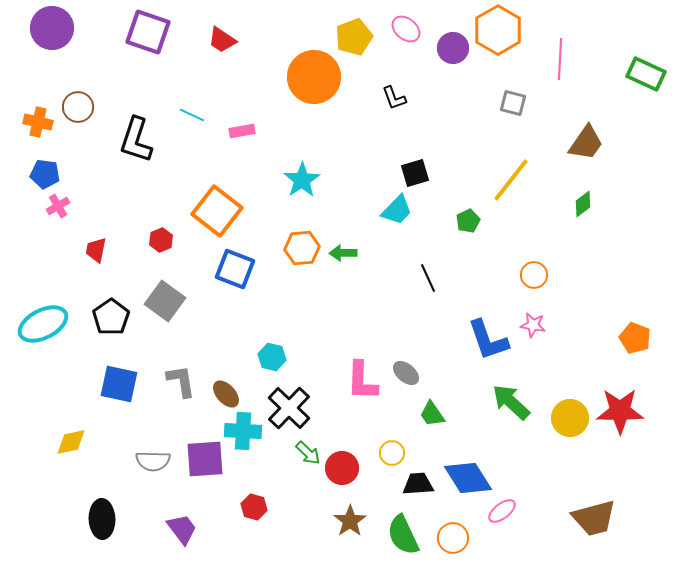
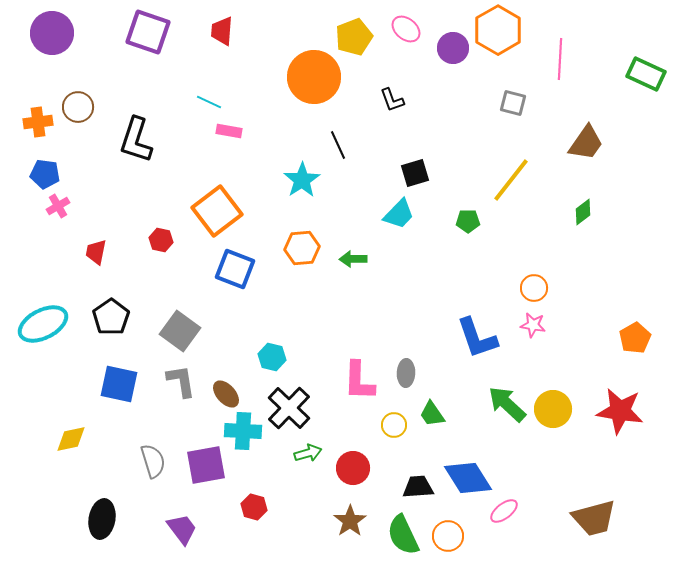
purple circle at (52, 28): moved 5 px down
red trapezoid at (222, 40): moved 9 px up; rotated 60 degrees clockwise
black L-shape at (394, 98): moved 2 px left, 2 px down
cyan line at (192, 115): moved 17 px right, 13 px up
orange cross at (38, 122): rotated 20 degrees counterclockwise
pink rectangle at (242, 131): moved 13 px left; rotated 20 degrees clockwise
green diamond at (583, 204): moved 8 px down
cyan trapezoid at (397, 210): moved 2 px right, 4 px down
orange square at (217, 211): rotated 15 degrees clockwise
green pentagon at (468, 221): rotated 25 degrees clockwise
red hexagon at (161, 240): rotated 25 degrees counterclockwise
red trapezoid at (96, 250): moved 2 px down
green arrow at (343, 253): moved 10 px right, 6 px down
orange circle at (534, 275): moved 13 px down
black line at (428, 278): moved 90 px left, 133 px up
gray square at (165, 301): moved 15 px right, 30 px down
orange pentagon at (635, 338): rotated 20 degrees clockwise
blue L-shape at (488, 340): moved 11 px left, 2 px up
gray ellipse at (406, 373): rotated 52 degrees clockwise
pink L-shape at (362, 381): moved 3 px left
green arrow at (511, 402): moved 4 px left, 2 px down
red star at (620, 411): rotated 9 degrees clockwise
yellow circle at (570, 418): moved 17 px left, 9 px up
yellow diamond at (71, 442): moved 3 px up
green arrow at (308, 453): rotated 60 degrees counterclockwise
yellow circle at (392, 453): moved 2 px right, 28 px up
purple square at (205, 459): moved 1 px right, 6 px down; rotated 6 degrees counterclockwise
gray semicircle at (153, 461): rotated 108 degrees counterclockwise
red circle at (342, 468): moved 11 px right
black trapezoid at (418, 484): moved 3 px down
pink ellipse at (502, 511): moved 2 px right
black ellipse at (102, 519): rotated 12 degrees clockwise
orange circle at (453, 538): moved 5 px left, 2 px up
